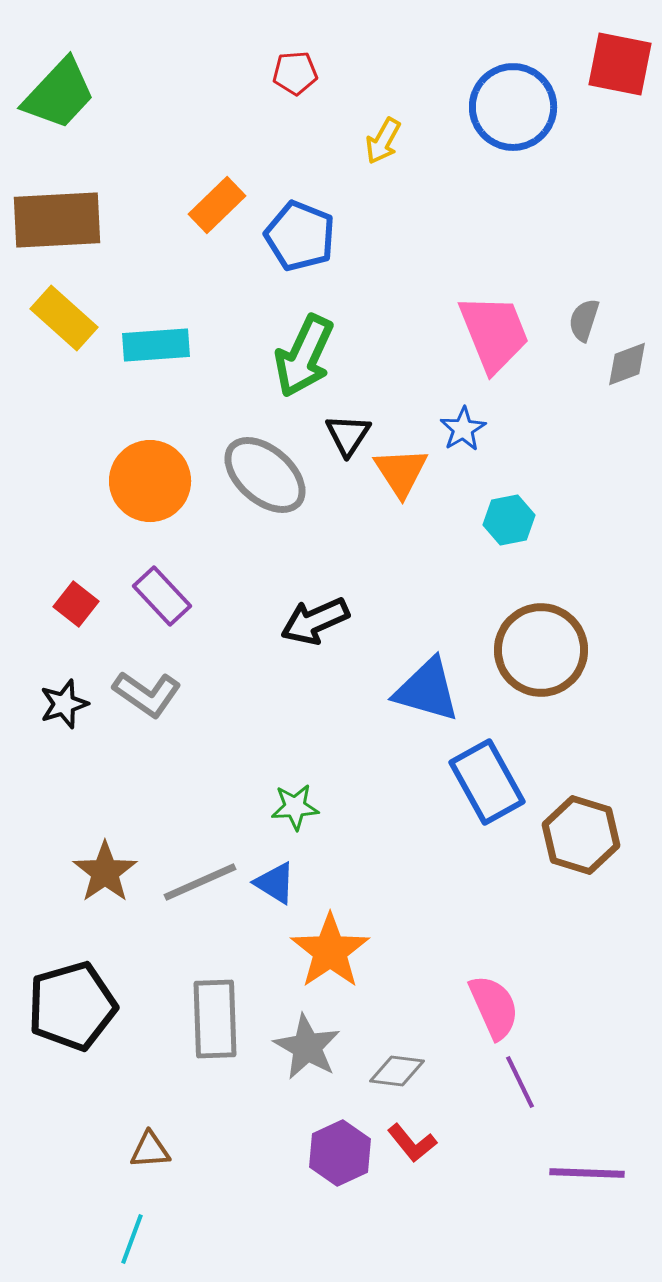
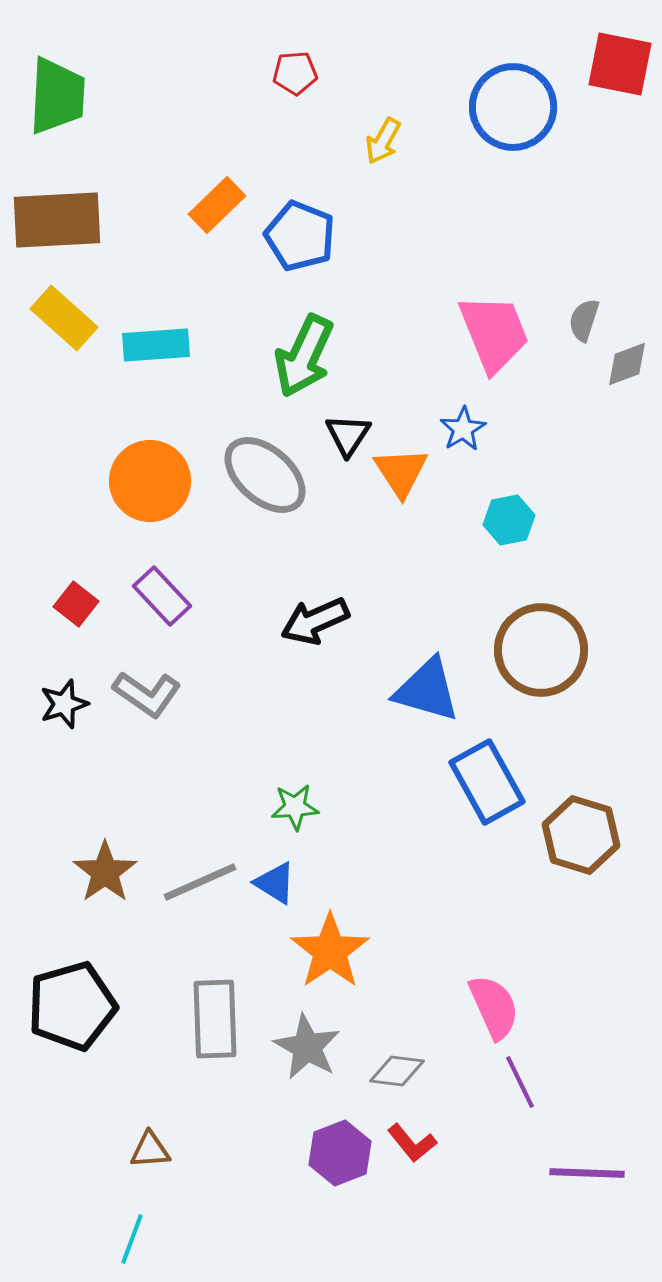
green trapezoid at (59, 94): moved 2 px left, 2 px down; rotated 40 degrees counterclockwise
purple hexagon at (340, 1153): rotated 4 degrees clockwise
